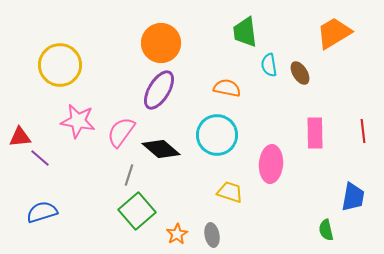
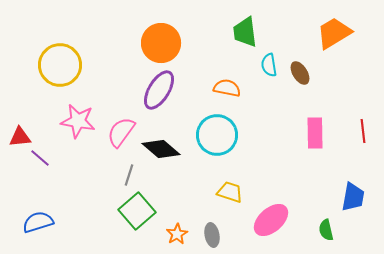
pink ellipse: moved 56 px down; rotated 45 degrees clockwise
blue semicircle: moved 4 px left, 10 px down
